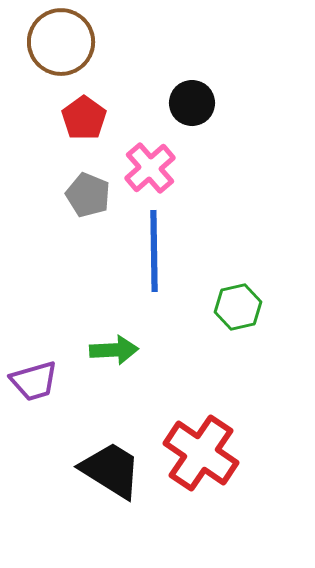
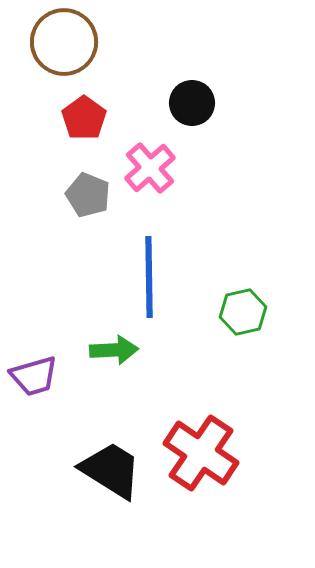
brown circle: moved 3 px right
blue line: moved 5 px left, 26 px down
green hexagon: moved 5 px right, 5 px down
purple trapezoid: moved 5 px up
